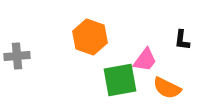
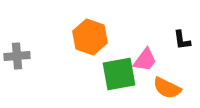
black L-shape: rotated 15 degrees counterclockwise
green square: moved 1 px left, 6 px up
